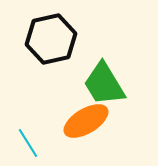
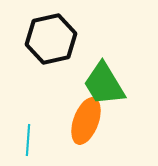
orange ellipse: rotated 39 degrees counterclockwise
cyan line: moved 3 px up; rotated 36 degrees clockwise
